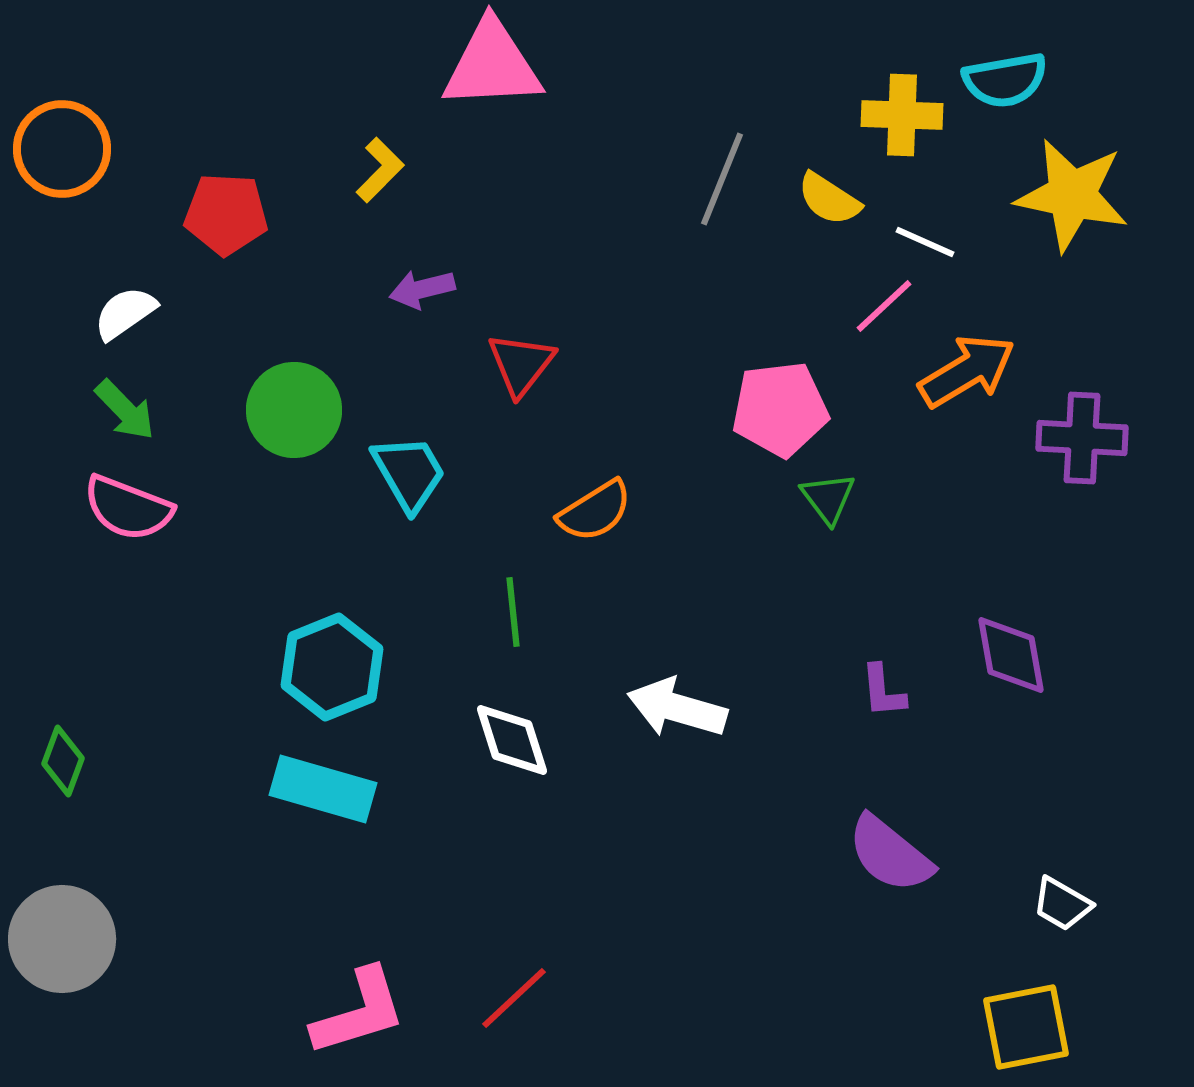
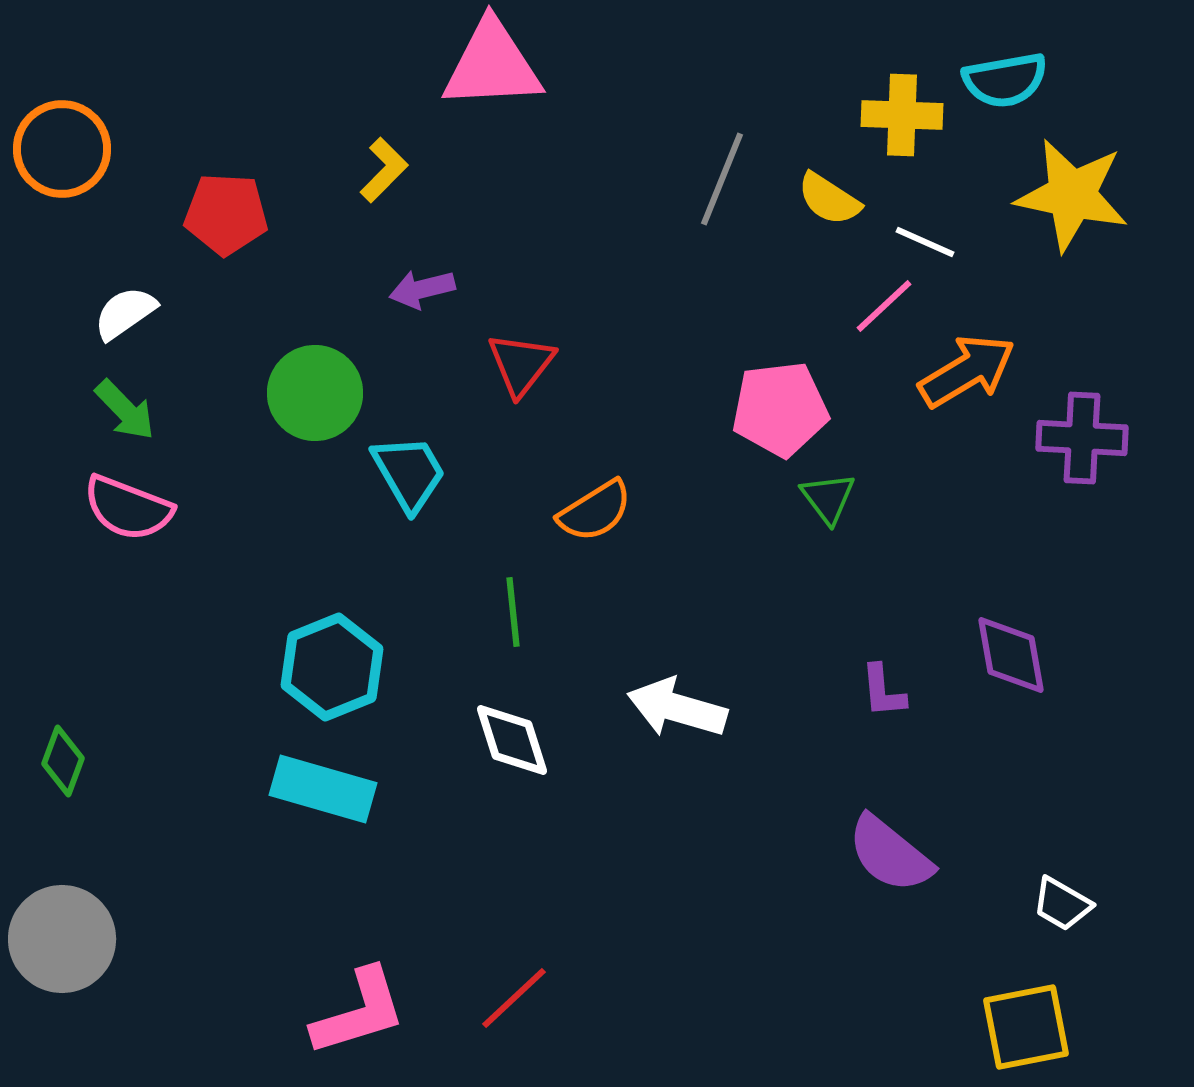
yellow L-shape: moved 4 px right
green circle: moved 21 px right, 17 px up
